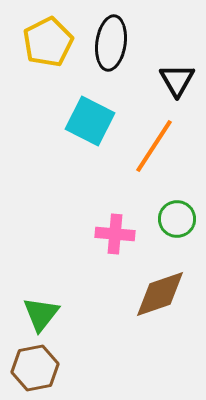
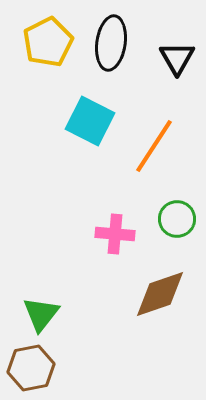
black triangle: moved 22 px up
brown hexagon: moved 4 px left
